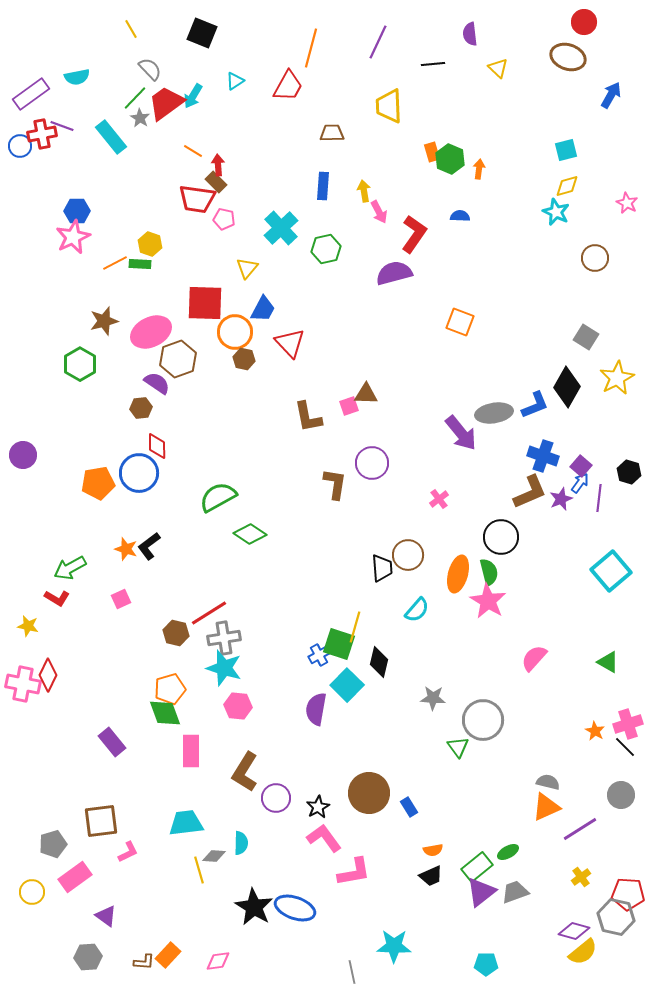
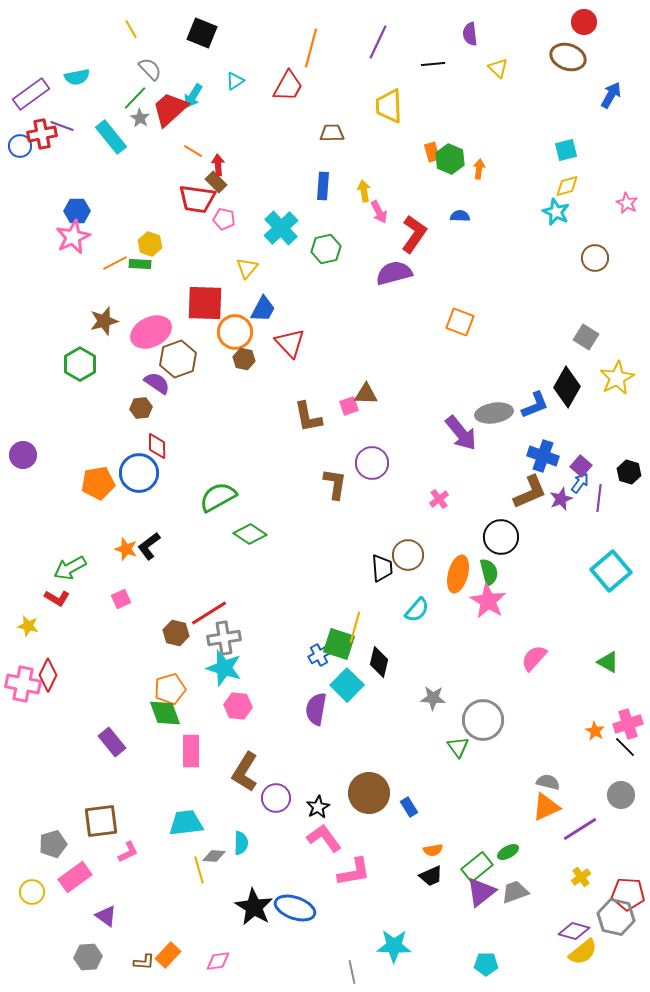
red trapezoid at (166, 103): moved 4 px right, 6 px down; rotated 6 degrees counterclockwise
